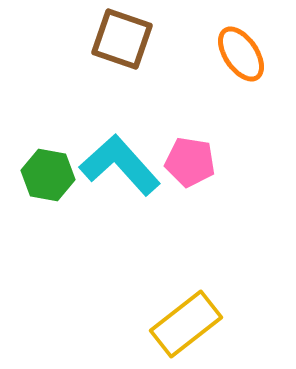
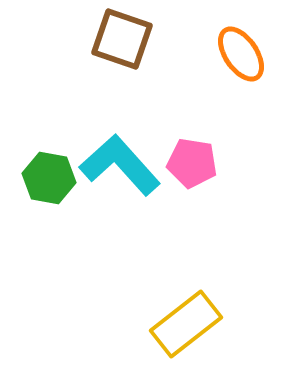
pink pentagon: moved 2 px right, 1 px down
green hexagon: moved 1 px right, 3 px down
